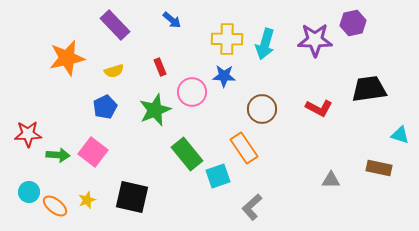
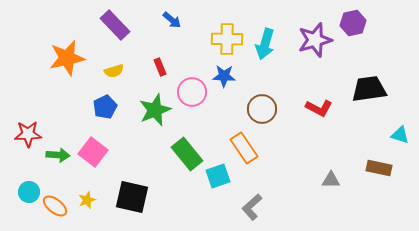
purple star: rotated 16 degrees counterclockwise
